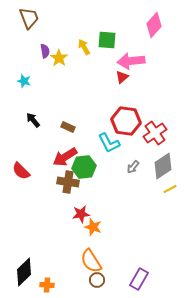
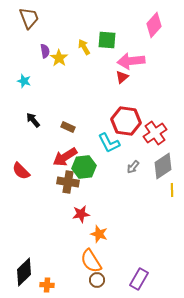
yellow line: moved 2 px right, 1 px down; rotated 64 degrees counterclockwise
orange star: moved 6 px right, 7 px down
